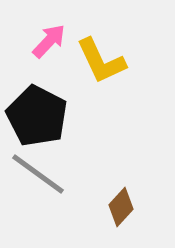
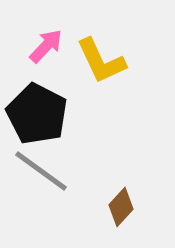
pink arrow: moved 3 px left, 5 px down
black pentagon: moved 2 px up
gray line: moved 3 px right, 3 px up
